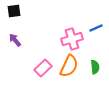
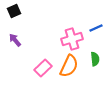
black square: rotated 16 degrees counterclockwise
green semicircle: moved 8 px up
